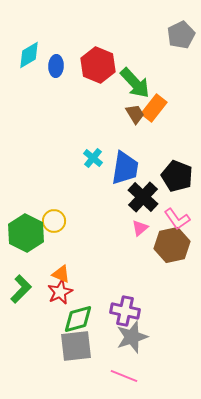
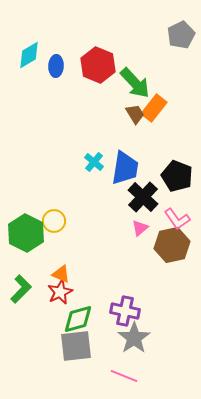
cyan cross: moved 1 px right, 4 px down
gray star: moved 2 px right, 1 px down; rotated 16 degrees counterclockwise
